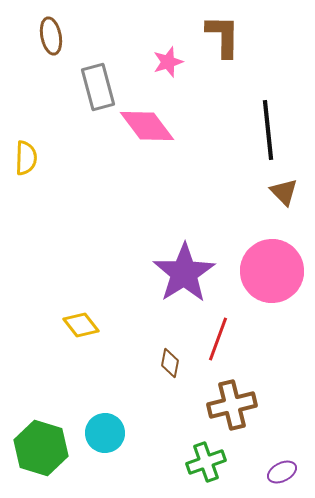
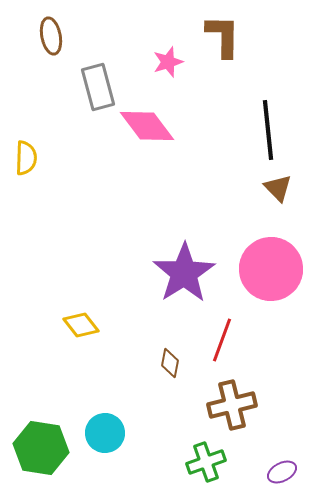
brown triangle: moved 6 px left, 4 px up
pink circle: moved 1 px left, 2 px up
red line: moved 4 px right, 1 px down
green hexagon: rotated 8 degrees counterclockwise
